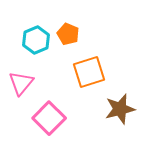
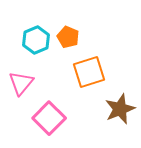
orange pentagon: moved 3 px down
brown star: rotated 8 degrees counterclockwise
